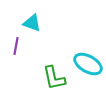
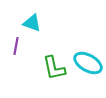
cyan ellipse: moved 1 px up
green L-shape: moved 10 px up
